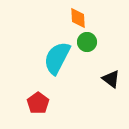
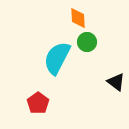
black triangle: moved 5 px right, 3 px down
